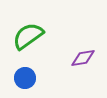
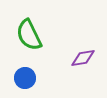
green semicircle: moved 1 px right, 1 px up; rotated 80 degrees counterclockwise
